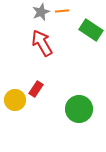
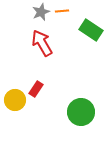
green circle: moved 2 px right, 3 px down
